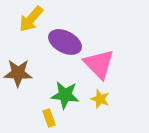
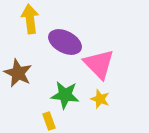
yellow arrow: moved 1 px left; rotated 132 degrees clockwise
brown star: rotated 24 degrees clockwise
yellow rectangle: moved 3 px down
